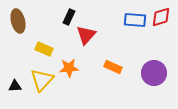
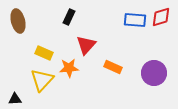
red triangle: moved 10 px down
yellow rectangle: moved 4 px down
black triangle: moved 13 px down
